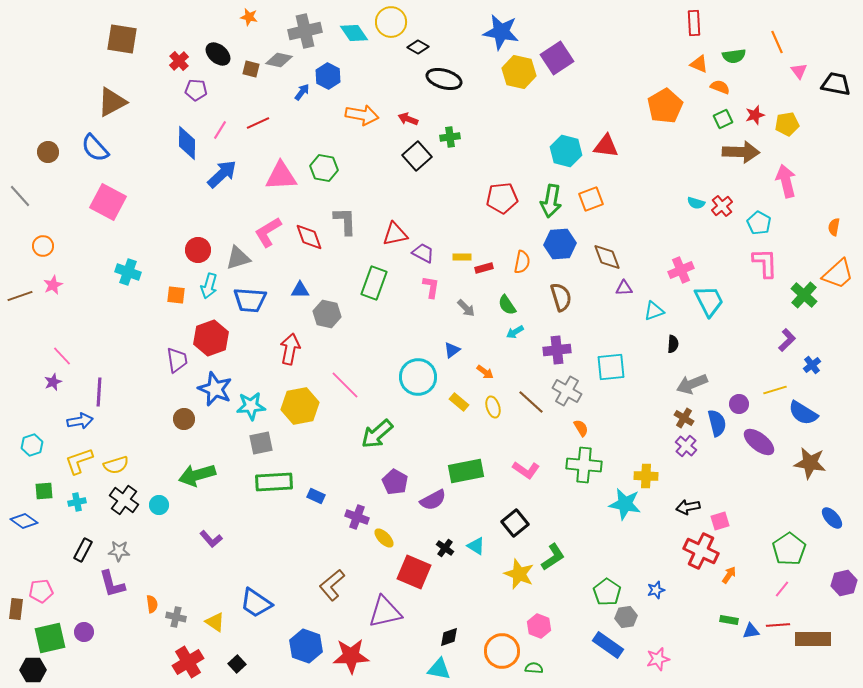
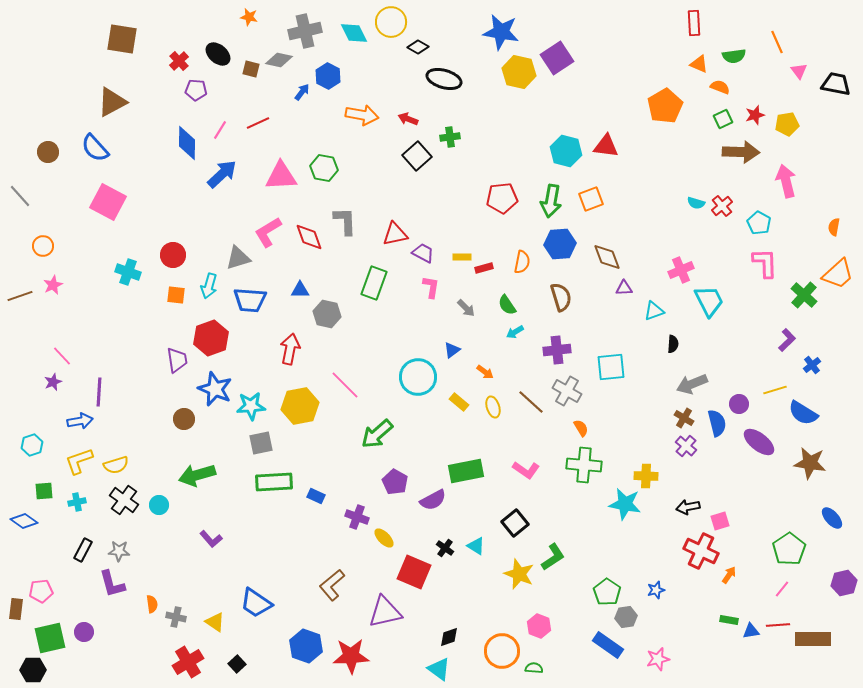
cyan diamond at (354, 33): rotated 8 degrees clockwise
red circle at (198, 250): moved 25 px left, 5 px down
cyan triangle at (439, 669): rotated 25 degrees clockwise
